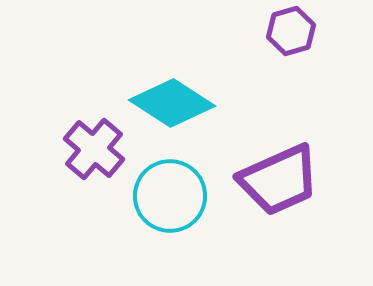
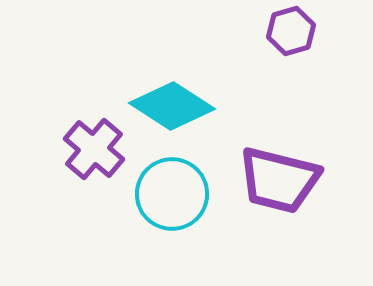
cyan diamond: moved 3 px down
purple trapezoid: rotated 38 degrees clockwise
cyan circle: moved 2 px right, 2 px up
